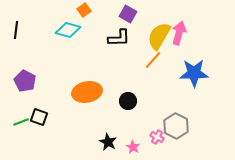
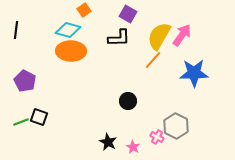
pink arrow: moved 3 px right, 2 px down; rotated 20 degrees clockwise
orange ellipse: moved 16 px left, 41 px up; rotated 12 degrees clockwise
